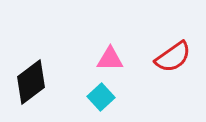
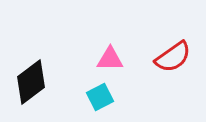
cyan square: moved 1 px left; rotated 16 degrees clockwise
